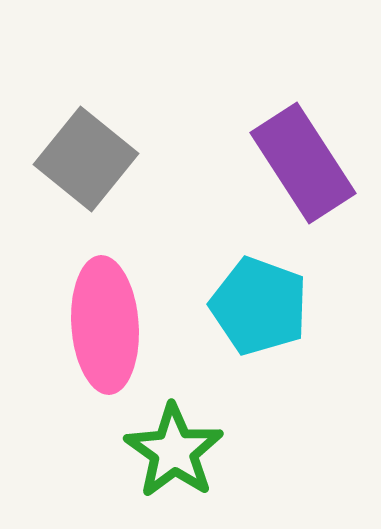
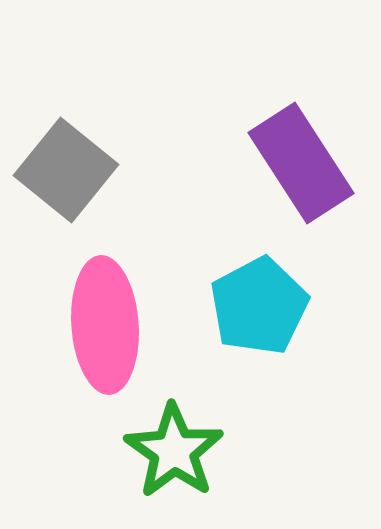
gray square: moved 20 px left, 11 px down
purple rectangle: moved 2 px left
cyan pentagon: rotated 24 degrees clockwise
